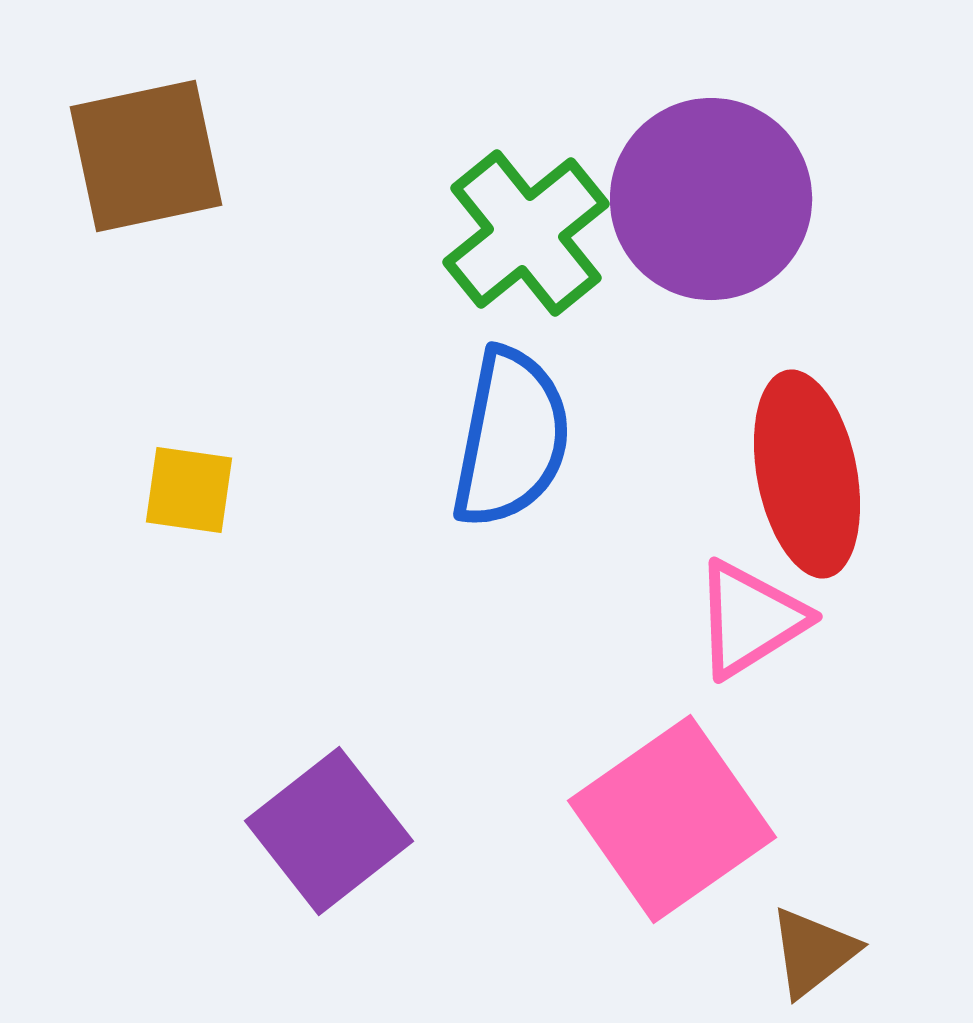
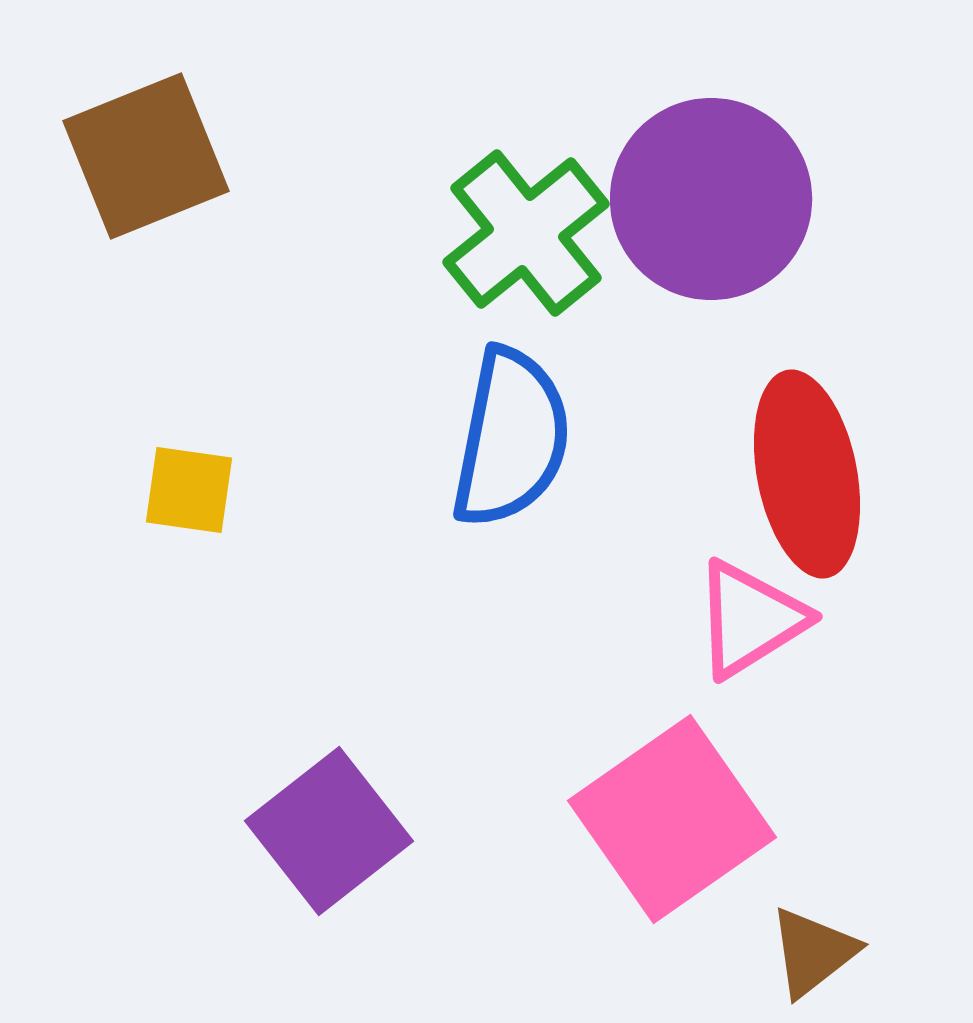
brown square: rotated 10 degrees counterclockwise
